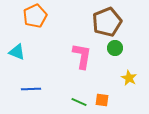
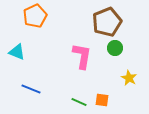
blue line: rotated 24 degrees clockwise
